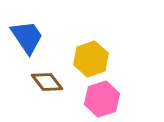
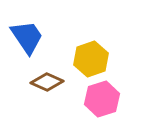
brown diamond: rotated 28 degrees counterclockwise
